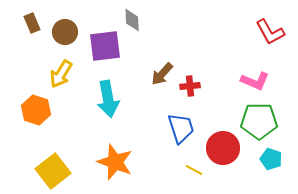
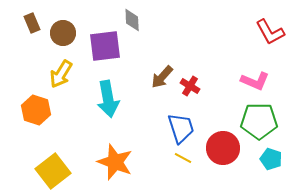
brown circle: moved 2 px left, 1 px down
brown arrow: moved 3 px down
red cross: rotated 36 degrees clockwise
yellow line: moved 11 px left, 12 px up
